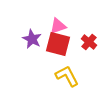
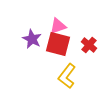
red cross: moved 3 px down
yellow L-shape: rotated 115 degrees counterclockwise
